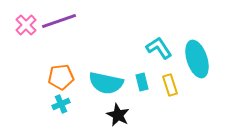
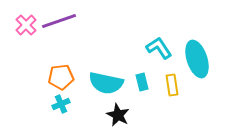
yellow rectangle: moved 2 px right; rotated 10 degrees clockwise
